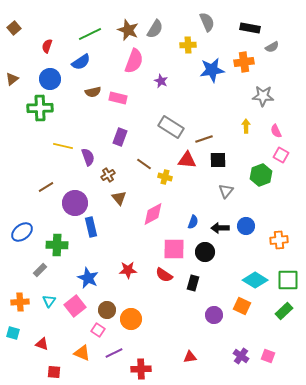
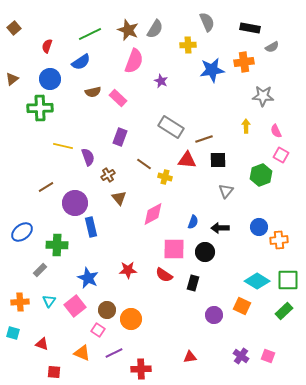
pink rectangle at (118, 98): rotated 30 degrees clockwise
blue circle at (246, 226): moved 13 px right, 1 px down
cyan diamond at (255, 280): moved 2 px right, 1 px down
